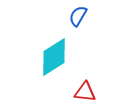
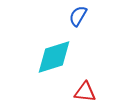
cyan diamond: rotated 15 degrees clockwise
